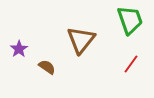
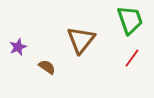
purple star: moved 1 px left, 2 px up; rotated 12 degrees clockwise
red line: moved 1 px right, 6 px up
